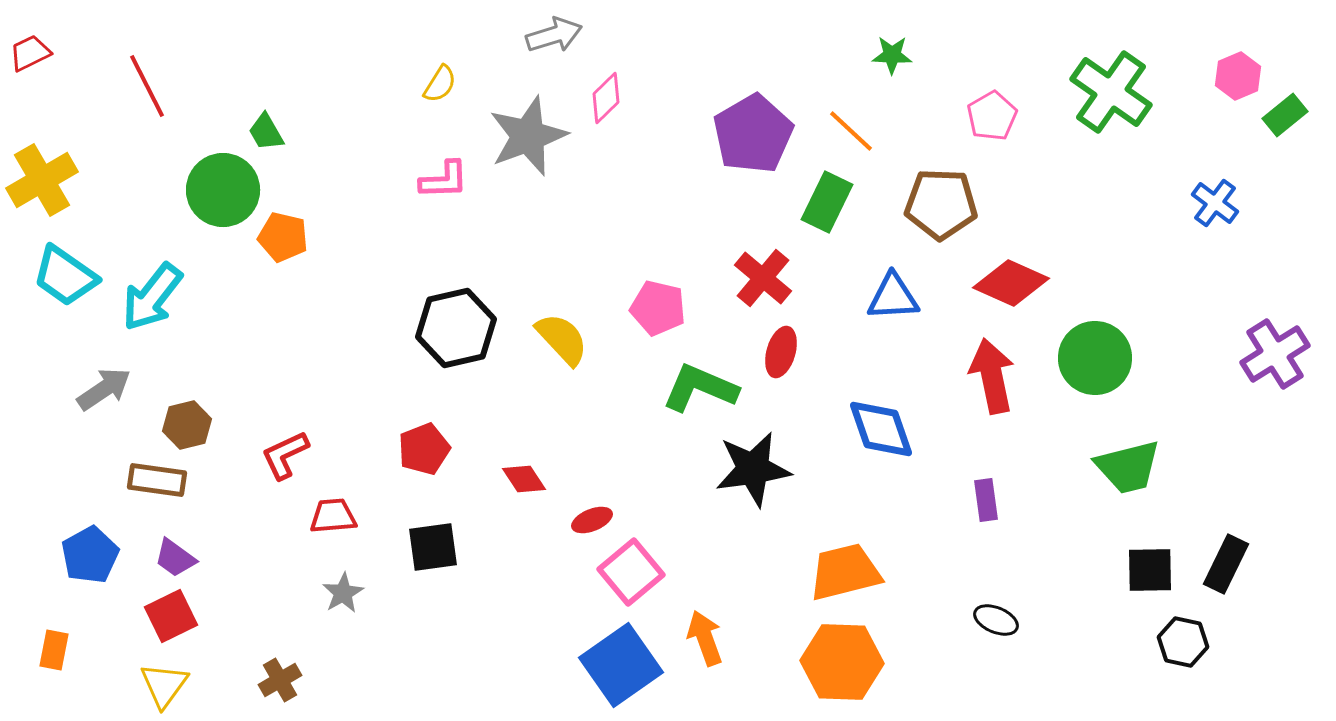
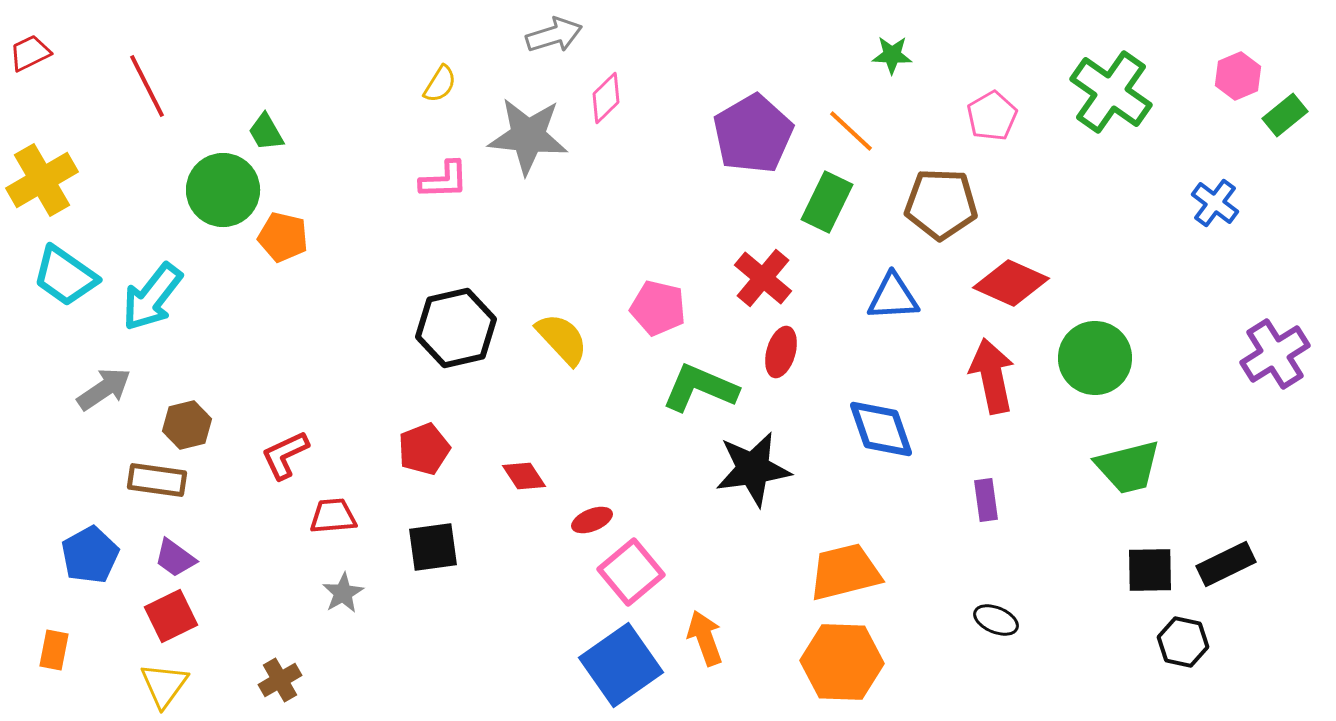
gray star at (528, 136): rotated 26 degrees clockwise
red diamond at (524, 479): moved 3 px up
black rectangle at (1226, 564): rotated 38 degrees clockwise
